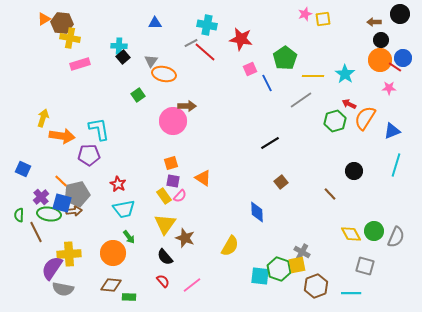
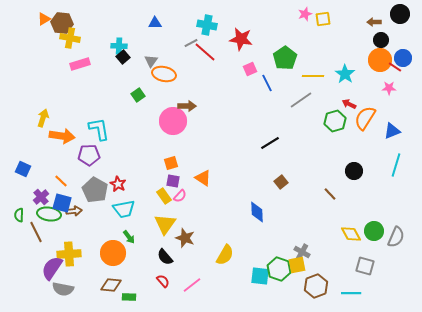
gray pentagon at (77, 194): moved 18 px right, 4 px up; rotated 30 degrees counterclockwise
yellow semicircle at (230, 246): moved 5 px left, 9 px down
